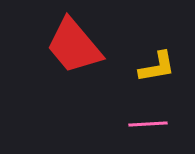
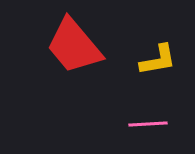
yellow L-shape: moved 1 px right, 7 px up
